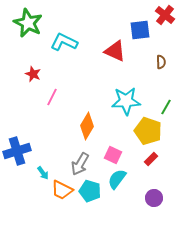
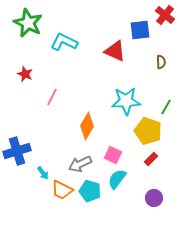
red star: moved 8 px left
gray arrow: rotated 35 degrees clockwise
